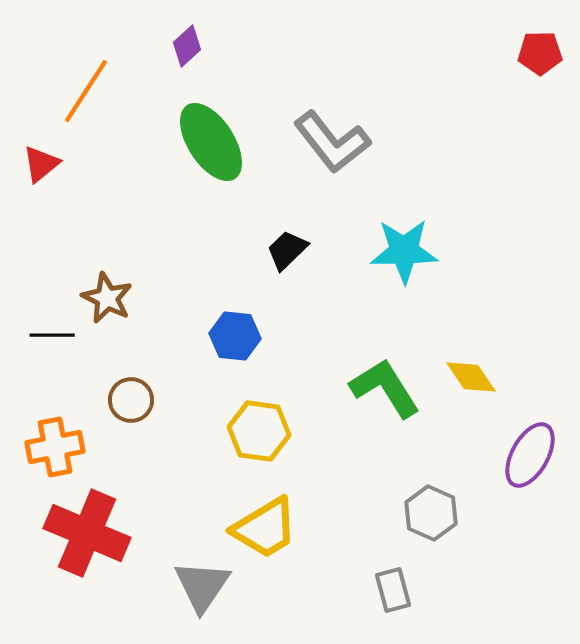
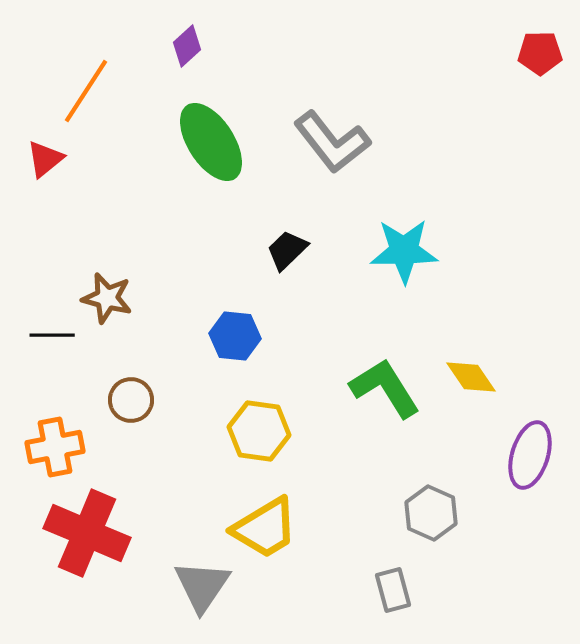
red triangle: moved 4 px right, 5 px up
brown star: rotated 12 degrees counterclockwise
purple ellipse: rotated 12 degrees counterclockwise
